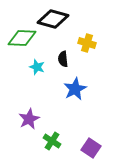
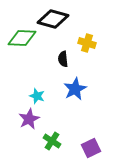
cyan star: moved 29 px down
purple square: rotated 30 degrees clockwise
